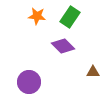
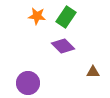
green rectangle: moved 4 px left
purple circle: moved 1 px left, 1 px down
